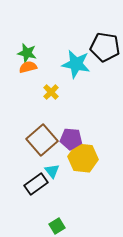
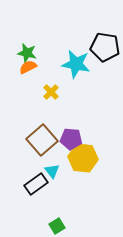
orange semicircle: rotated 12 degrees counterclockwise
